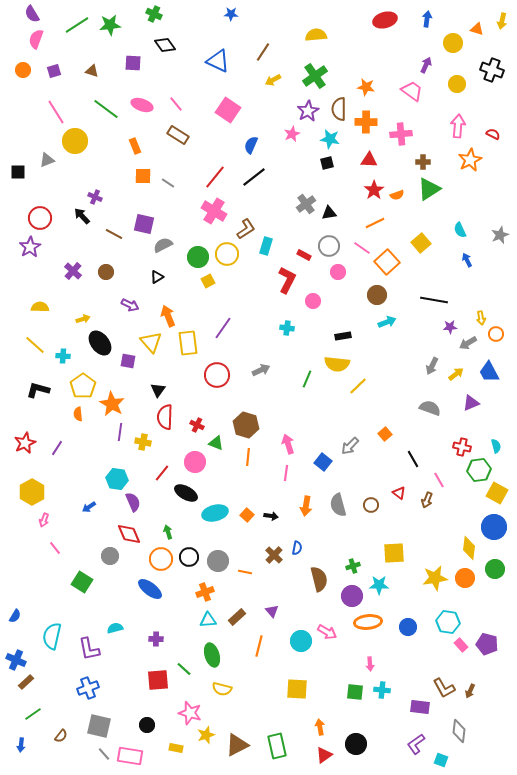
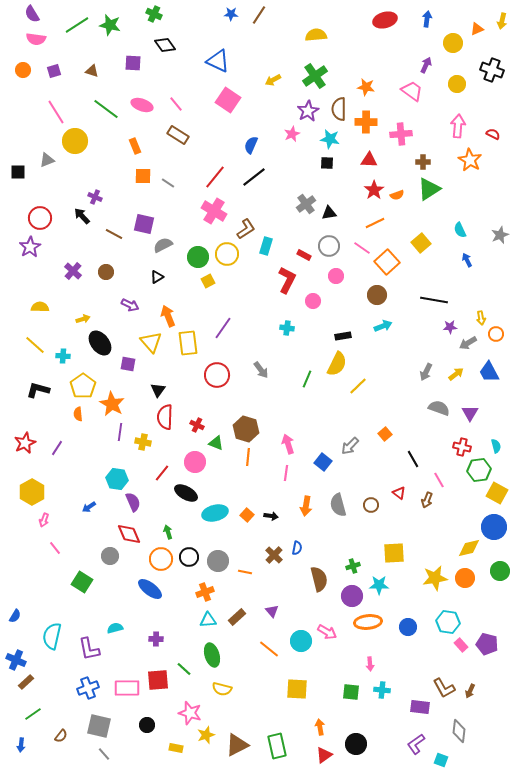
green star at (110, 25): rotated 20 degrees clockwise
orange triangle at (477, 29): rotated 40 degrees counterclockwise
pink semicircle at (36, 39): rotated 102 degrees counterclockwise
brown line at (263, 52): moved 4 px left, 37 px up
pink square at (228, 110): moved 10 px up
orange star at (470, 160): rotated 15 degrees counterclockwise
black square at (327, 163): rotated 16 degrees clockwise
pink circle at (338, 272): moved 2 px left, 4 px down
cyan arrow at (387, 322): moved 4 px left, 4 px down
purple square at (128, 361): moved 3 px down
yellow semicircle at (337, 364): rotated 70 degrees counterclockwise
gray arrow at (432, 366): moved 6 px left, 6 px down
gray arrow at (261, 370): rotated 78 degrees clockwise
purple triangle at (471, 403): moved 1 px left, 10 px down; rotated 36 degrees counterclockwise
gray semicircle at (430, 408): moved 9 px right
brown hexagon at (246, 425): moved 4 px down
yellow diamond at (469, 548): rotated 70 degrees clockwise
green circle at (495, 569): moved 5 px right, 2 px down
orange line at (259, 646): moved 10 px right, 3 px down; rotated 65 degrees counterclockwise
green square at (355, 692): moved 4 px left
pink rectangle at (130, 756): moved 3 px left, 68 px up; rotated 10 degrees counterclockwise
